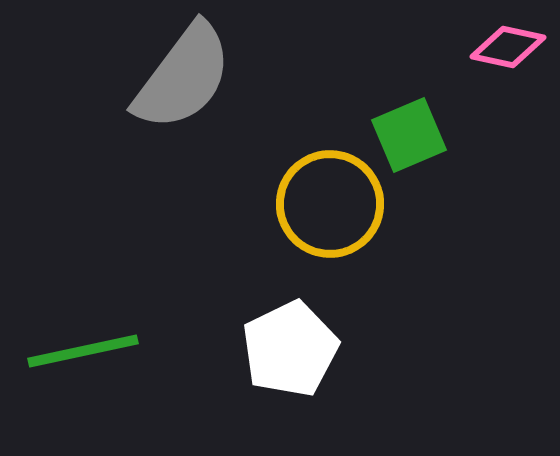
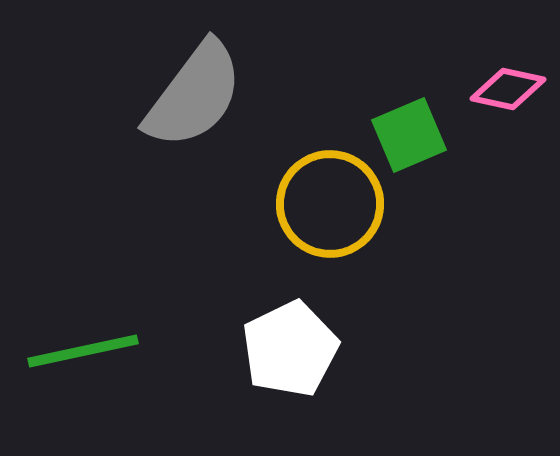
pink diamond: moved 42 px down
gray semicircle: moved 11 px right, 18 px down
